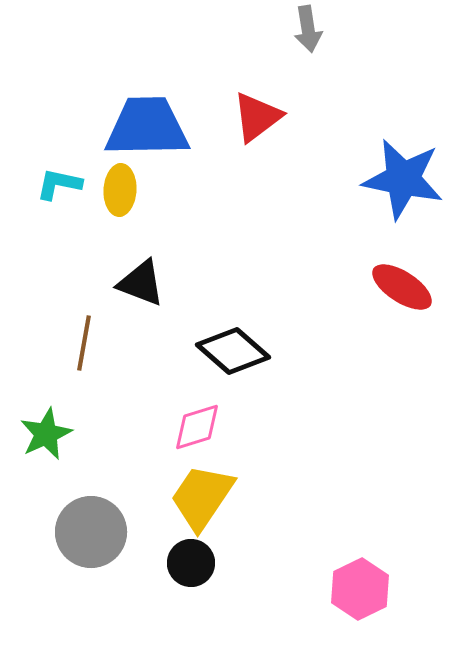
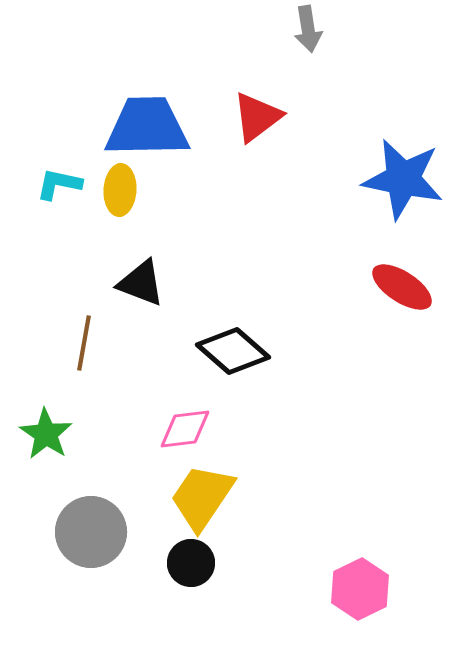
pink diamond: moved 12 px left, 2 px down; rotated 10 degrees clockwise
green star: rotated 14 degrees counterclockwise
